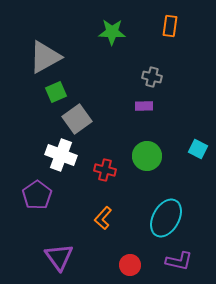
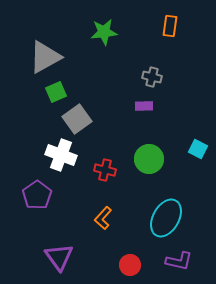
green star: moved 8 px left; rotated 8 degrees counterclockwise
green circle: moved 2 px right, 3 px down
